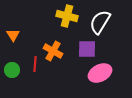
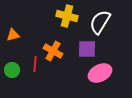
orange triangle: rotated 48 degrees clockwise
